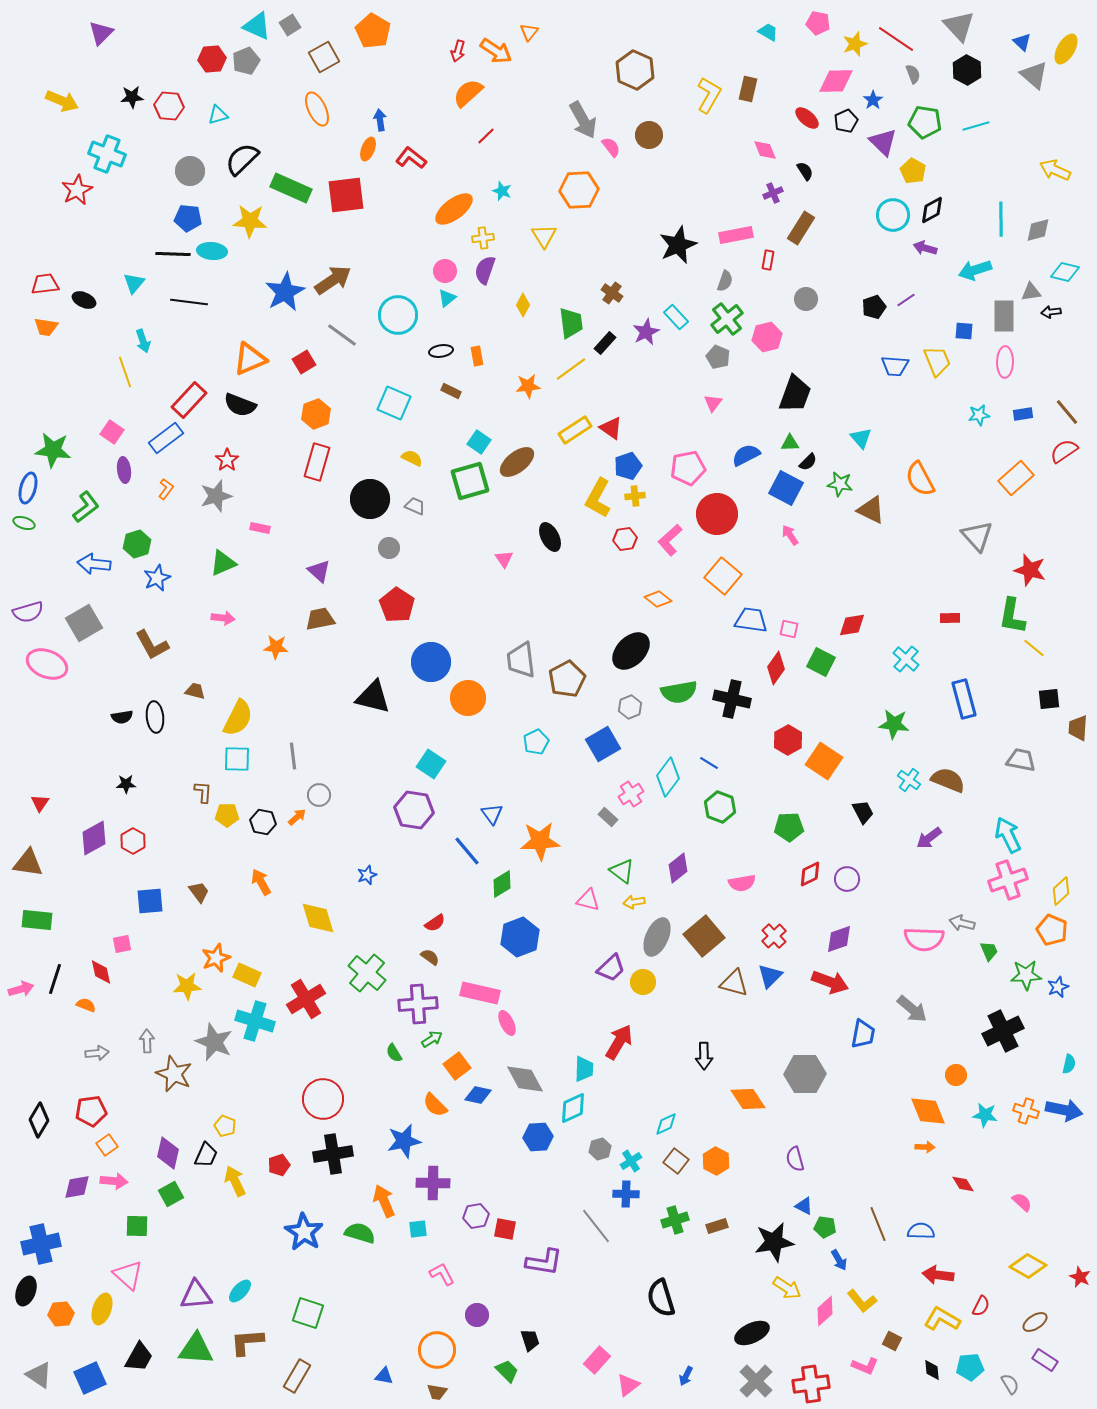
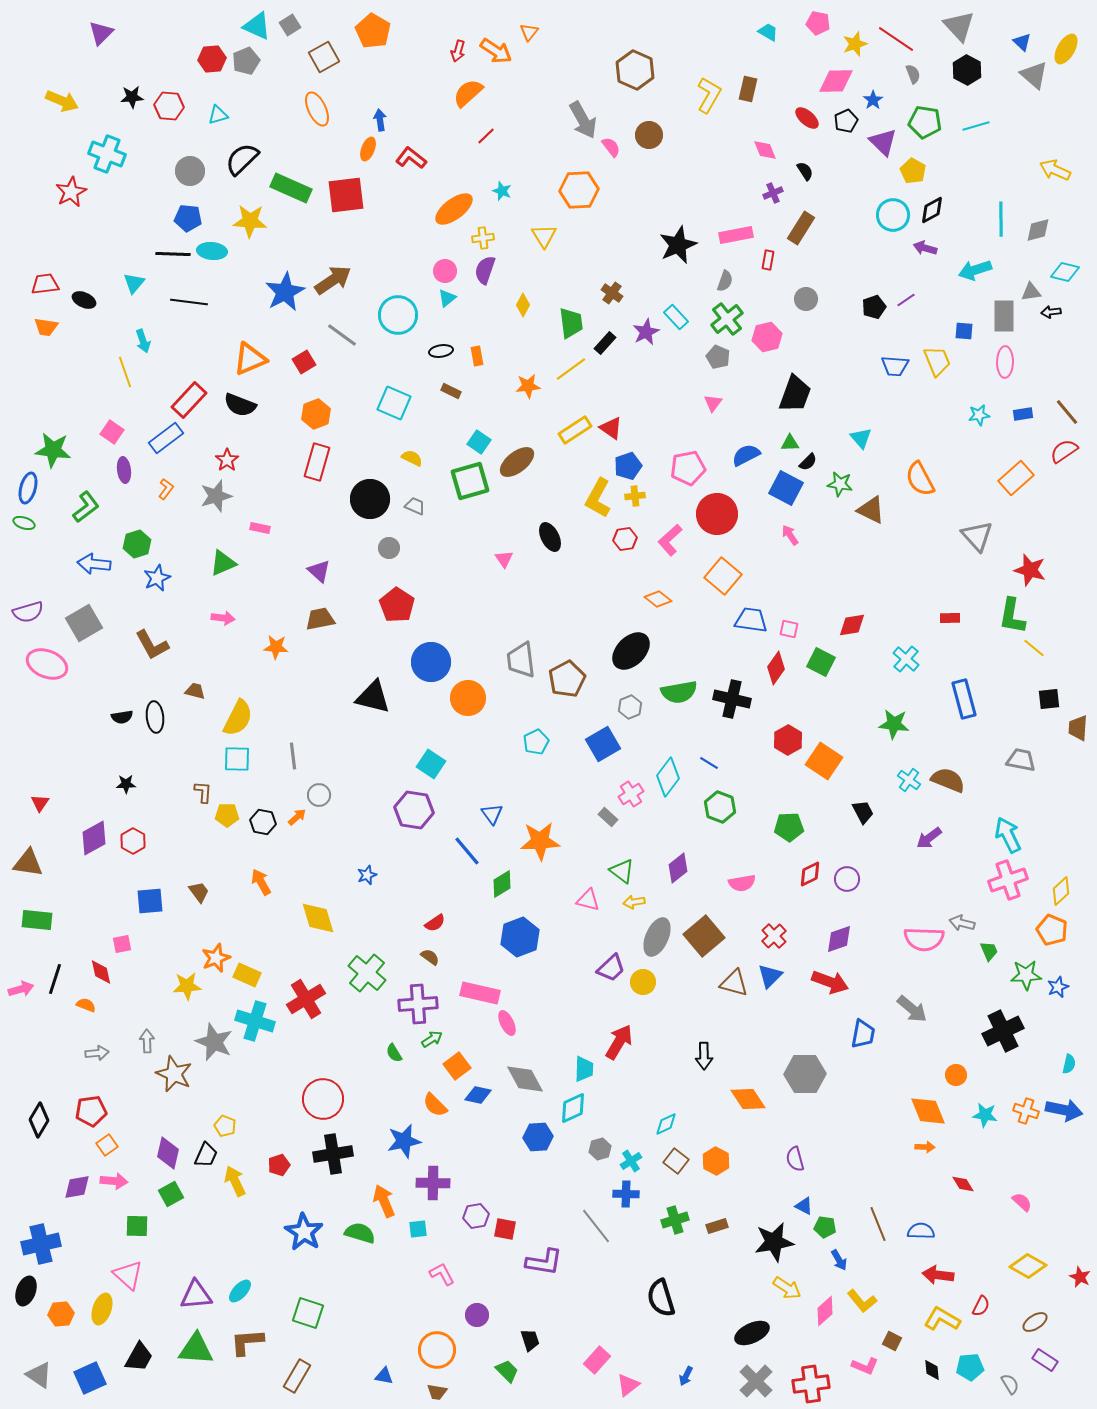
red star at (77, 190): moved 6 px left, 2 px down
